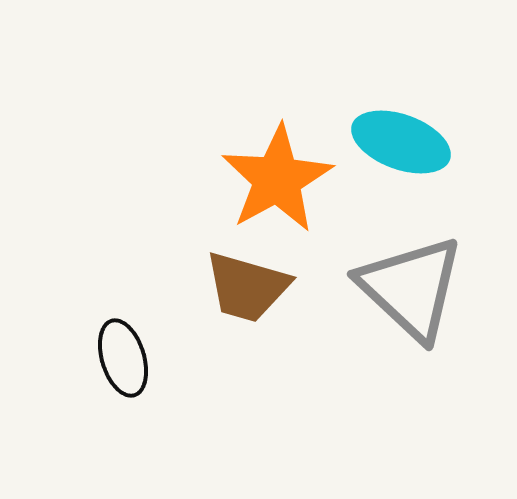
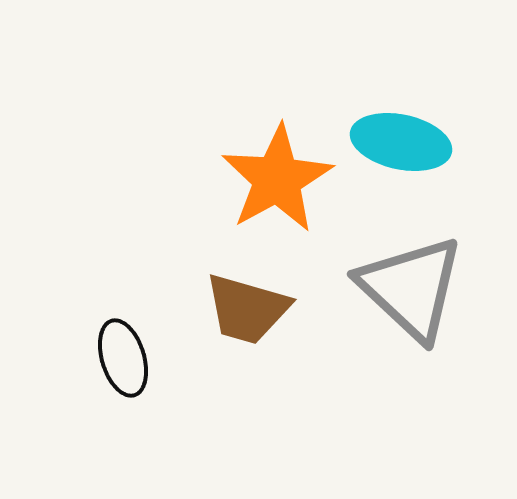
cyan ellipse: rotated 8 degrees counterclockwise
brown trapezoid: moved 22 px down
